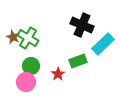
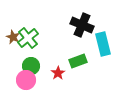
green cross: rotated 20 degrees clockwise
cyan rectangle: rotated 60 degrees counterclockwise
red star: moved 1 px up
pink circle: moved 2 px up
